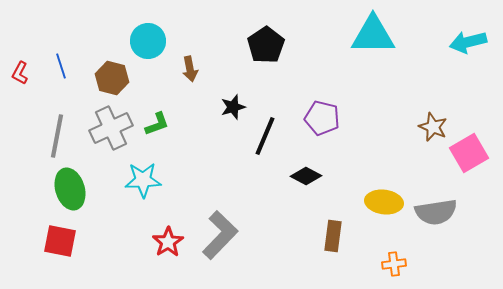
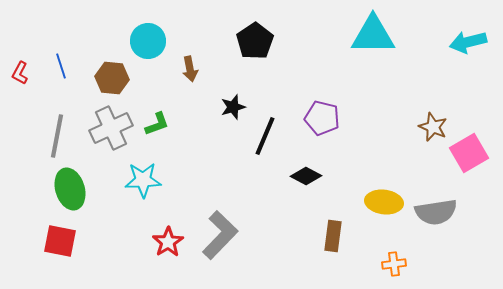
black pentagon: moved 11 px left, 4 px up
brown hexagon: rotated 8 degrees counterclockwise
